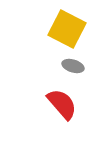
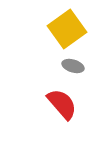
yellow square: rotated 27 degrees clockwise
